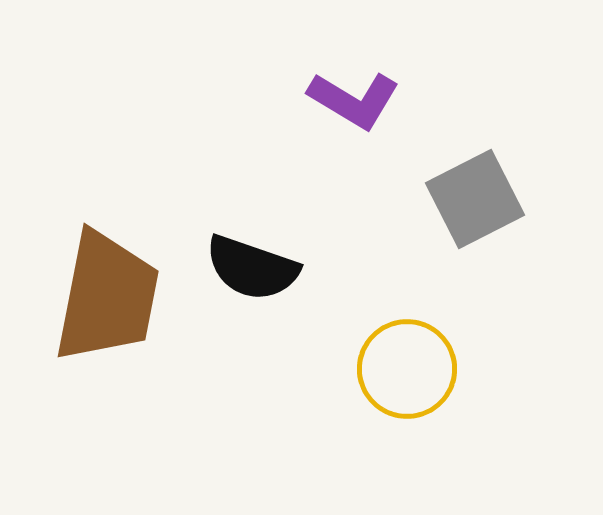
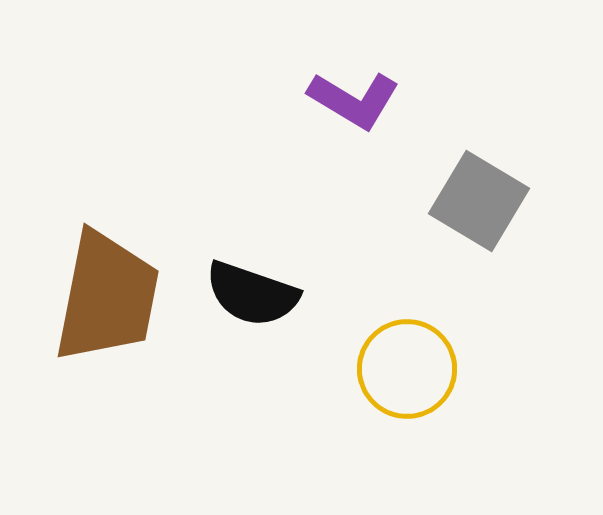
gray square: moved 4 px right, 2 px down; rotated 32 degrees counterclockwise
black semicircle: moved 26 px down
